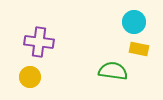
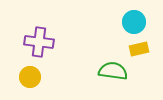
yellow rectangle: rotated 24 degrees counterclockwise
